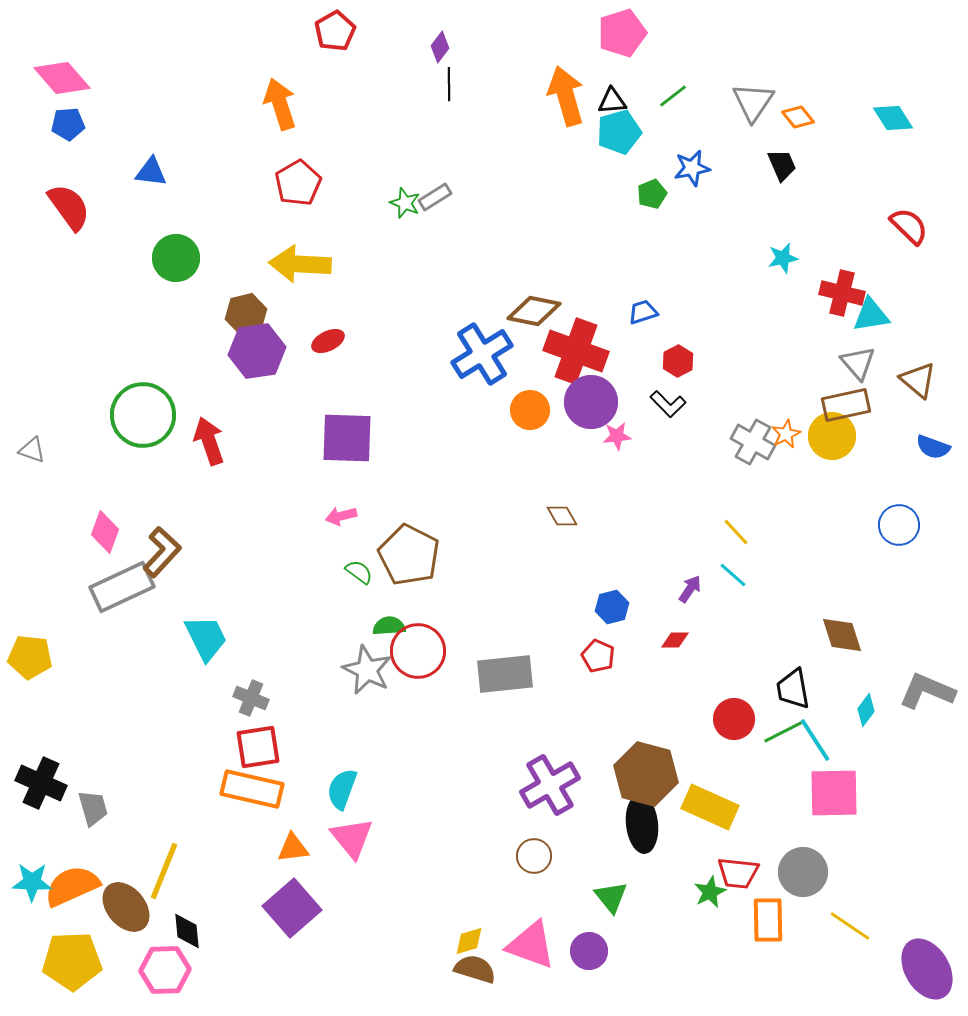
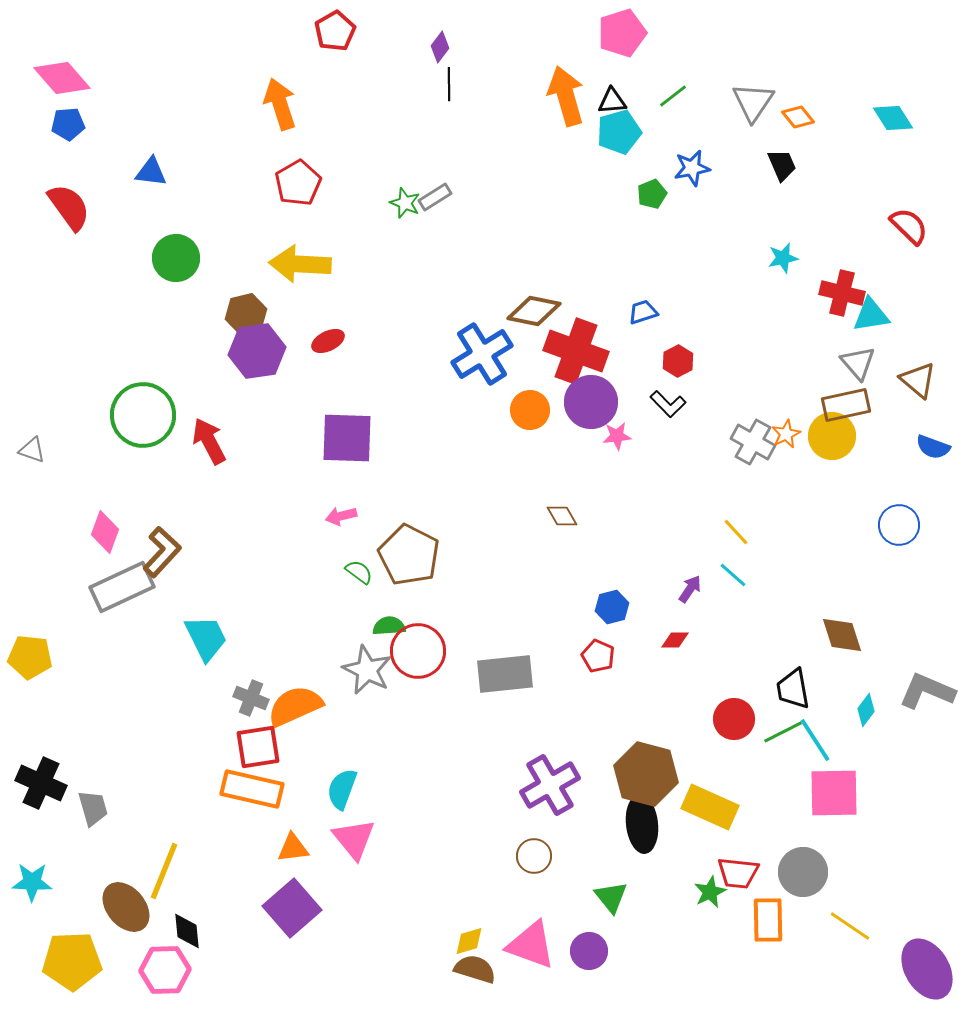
red arrow at (209, 441): rotated 9 degrees counterclockwise
pink triangle at (352, 838): moved 2 px right, 1 px down
orange semicircle at (72, 886): moved 223 px right, 180 px up
